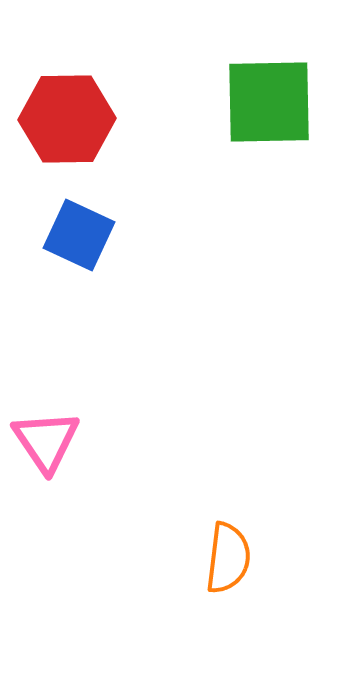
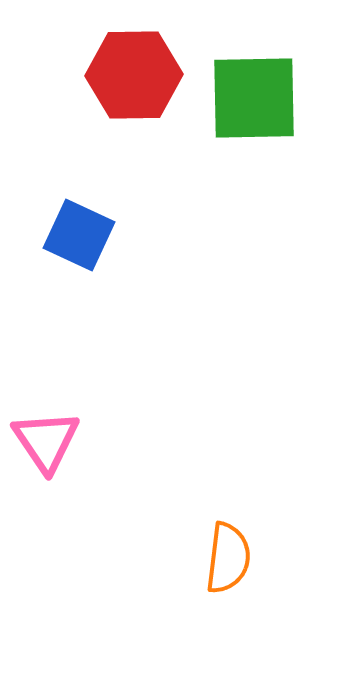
green square: moved 15 px left, 4 px up
red hexagon: moved 67 px right, 44 px up
